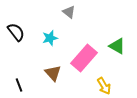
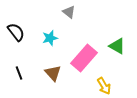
black line: moved 12 px up
